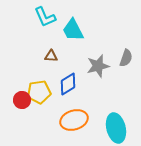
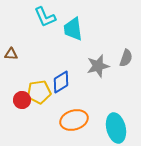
cyan trapezoid: moved 1 px up; rotated 20 degrees clockwise
brown triangle: moved 40 px left, 2 px up
blue diamond: moved 7 px left, 2 px up
